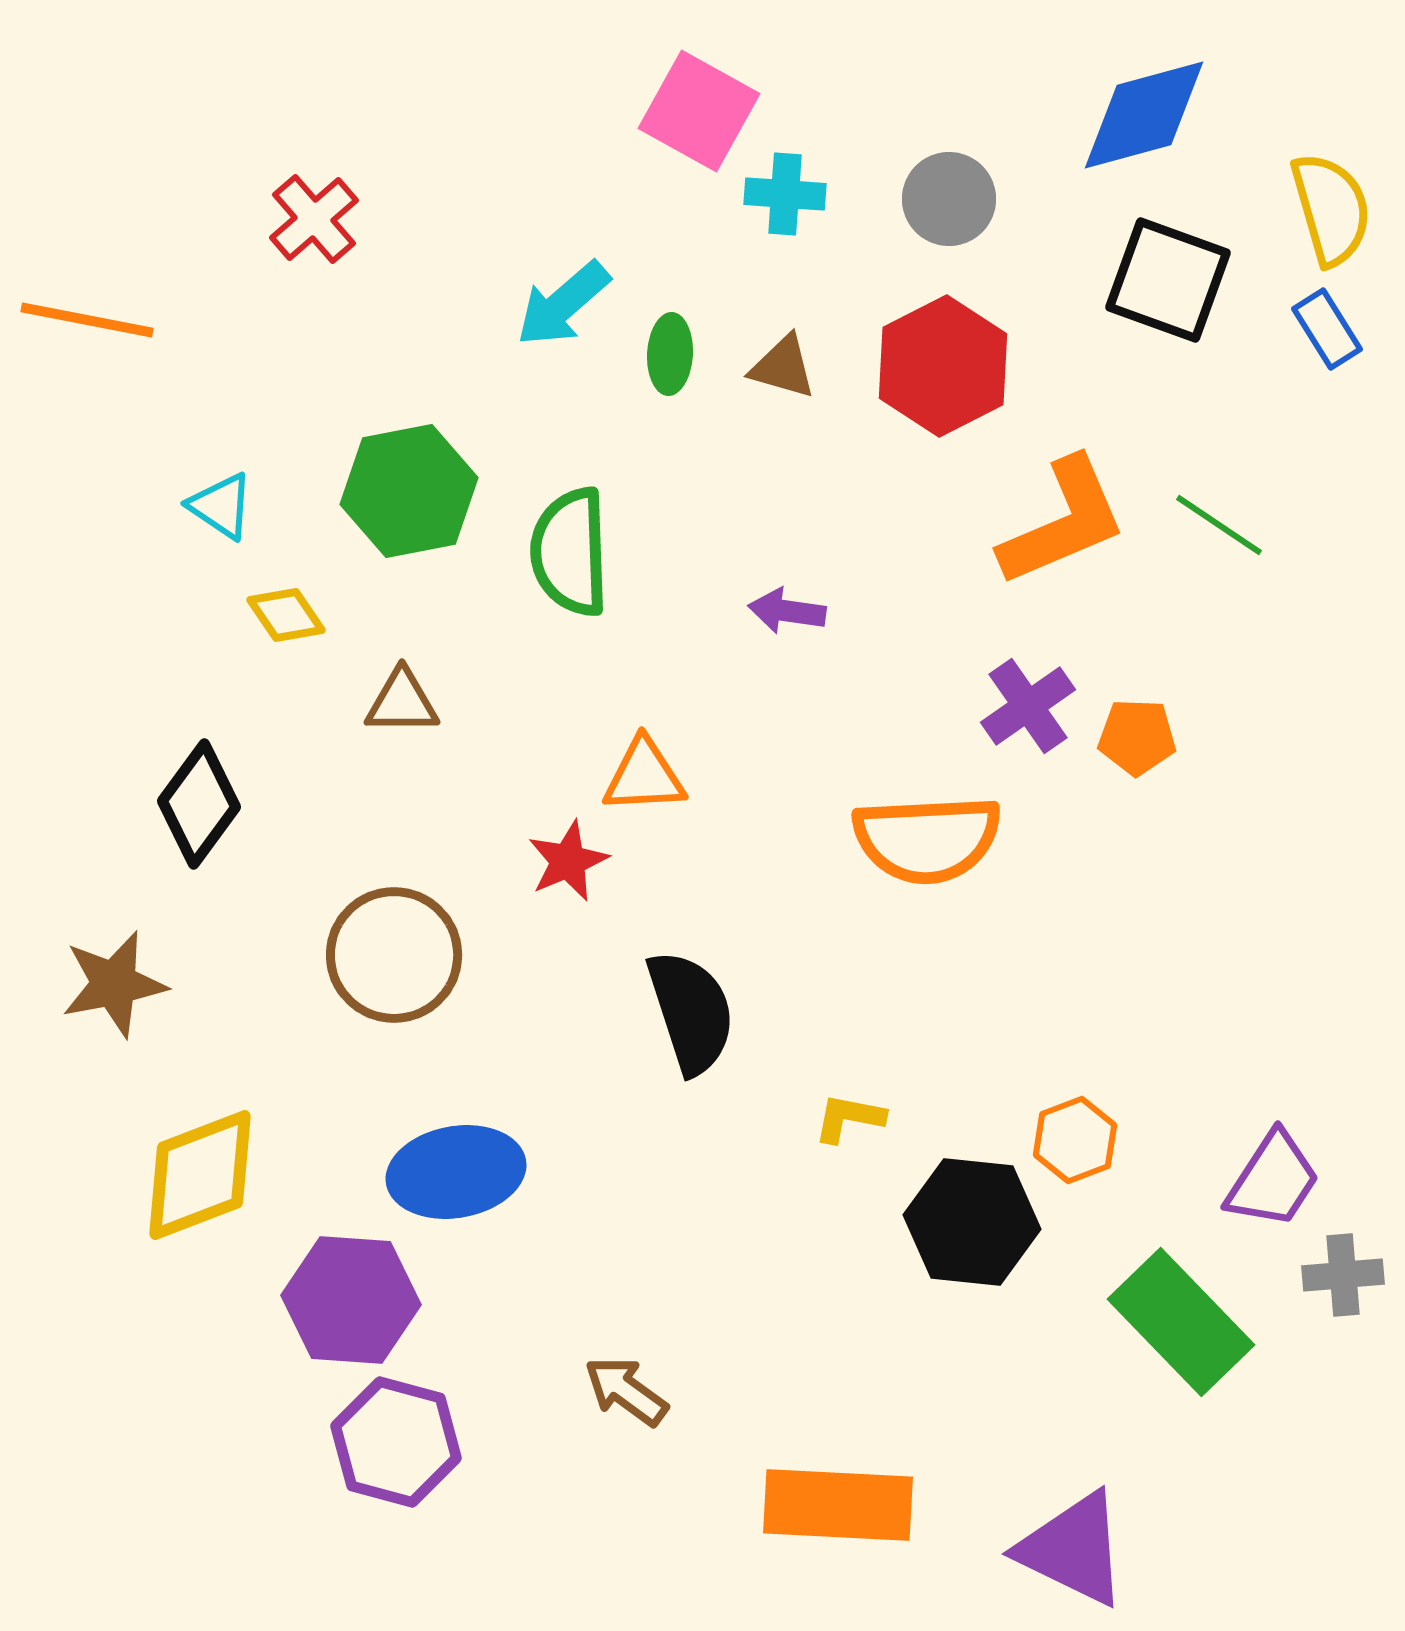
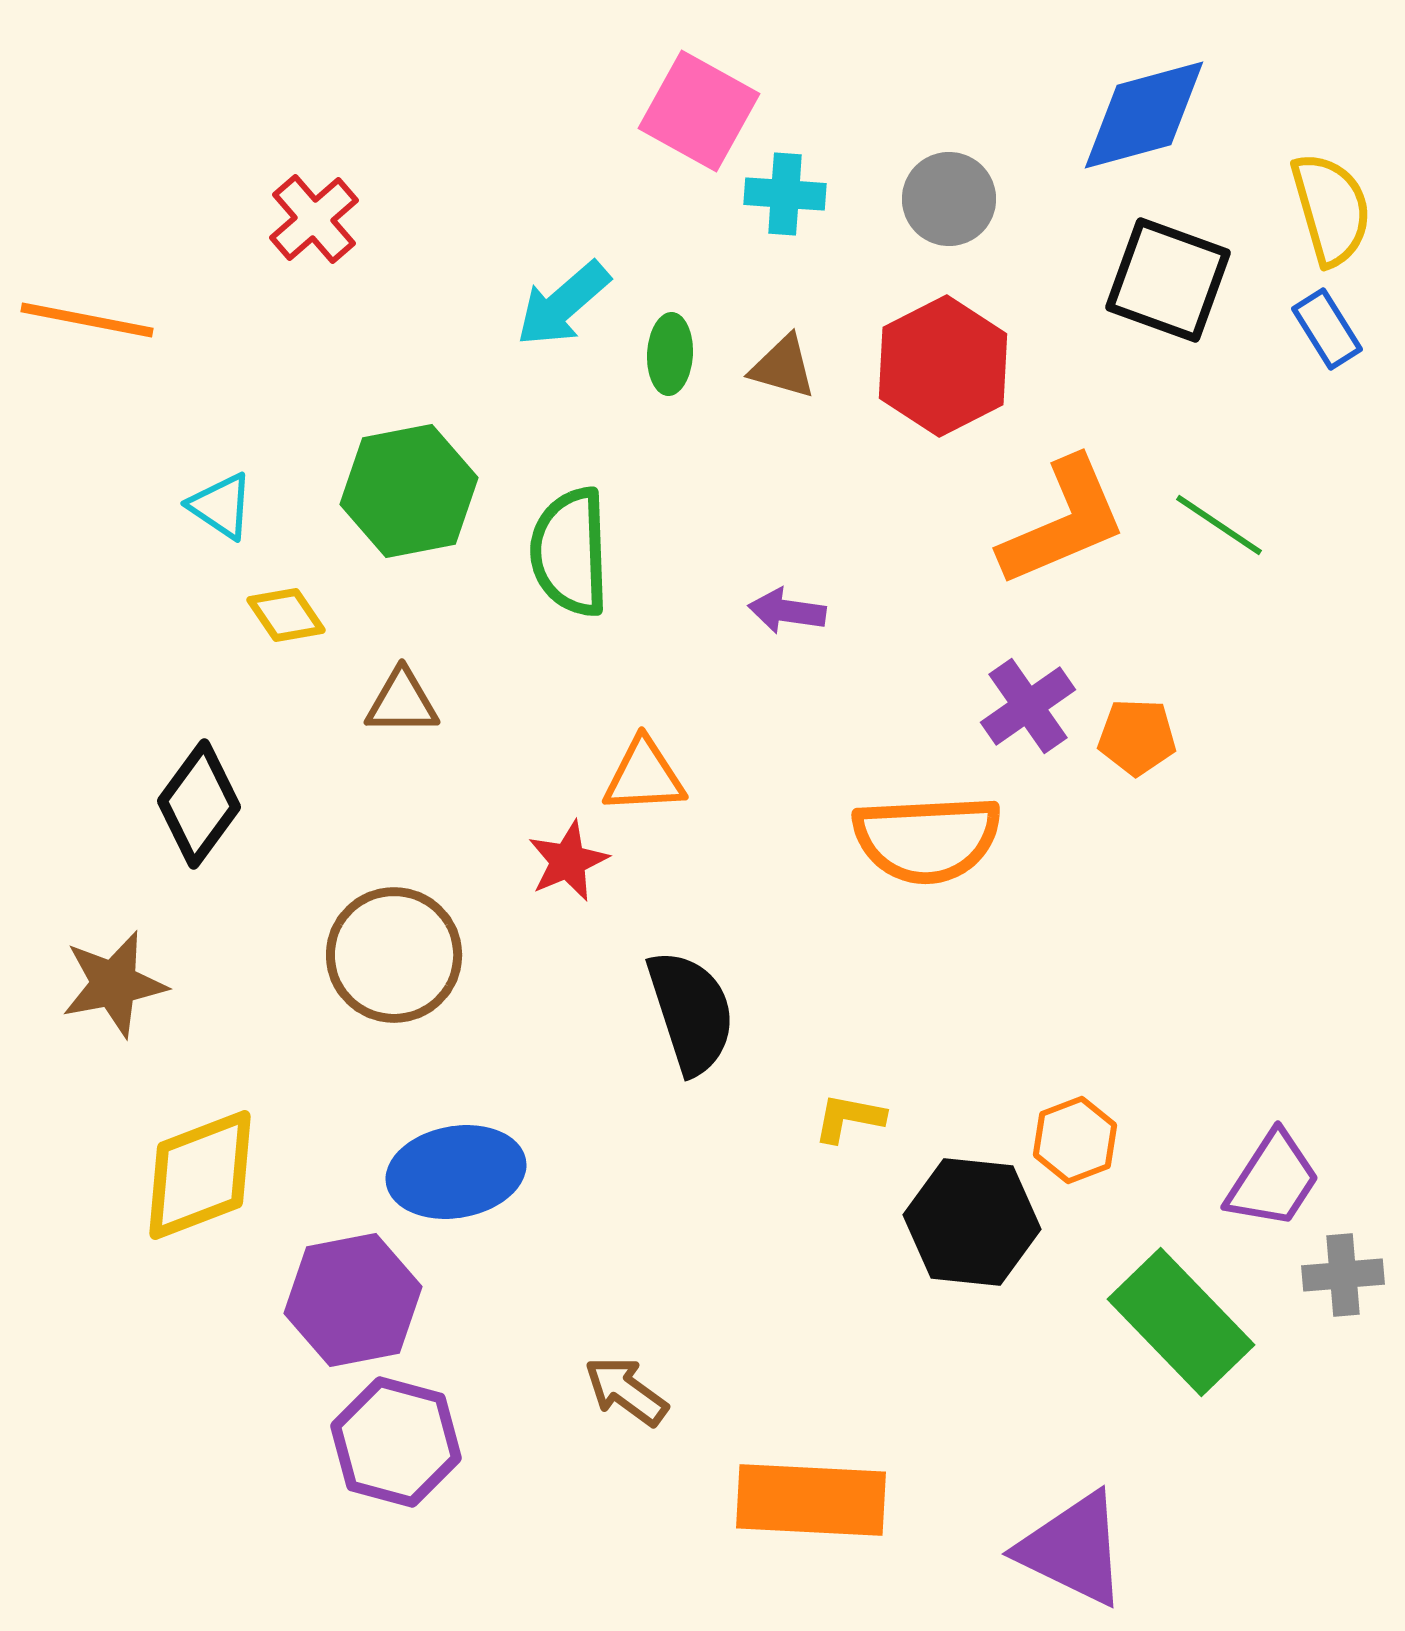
purple hexagon at (351, 1300): moved 2 px right; rotated 15 degrees counterclockwise
orange rectangle at (838, 1505): moved 27 px left, 5 px up
